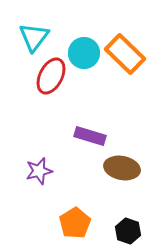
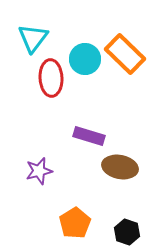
cyan triangle: moved 1 px left, 1 px down
cyan circle: moved 1 px right, 6 px down
red ellipse: moved 2 px down; rotated 30 degrees counterclockwise
purple rectangle: moved 1 px left
brown ellipse: moved 2 px left, 1 px up
black hexagon: moved 1 px left, 1 px down
